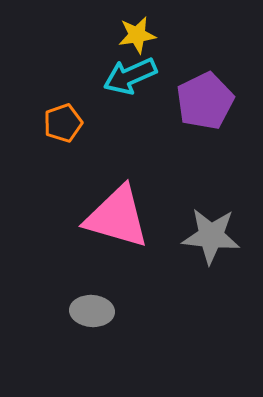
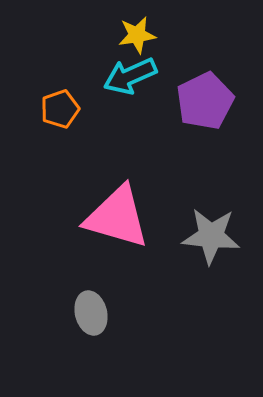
orange pentagon: moved 3 px left, 14 px up
gray ellipse: moved 1 px left, 2 px down; rotated 72 degrees clockwise
